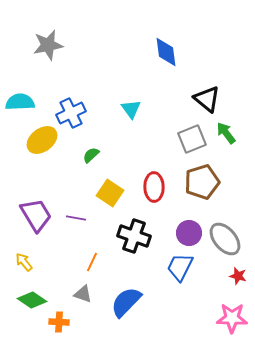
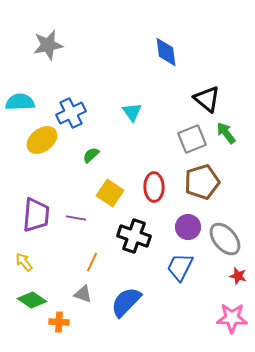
cyan triangle: moved 1 px right, 3 px down
purple trapezoid: rotated 36 degrees clockwise
purple circle: moved 1 px left, 6 px up
